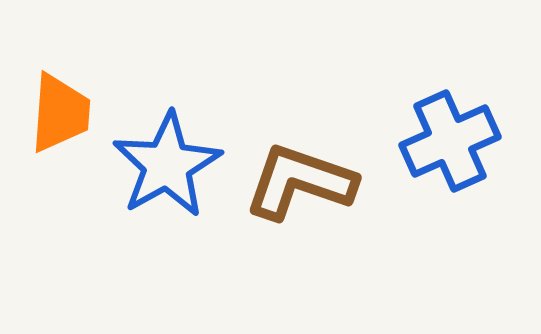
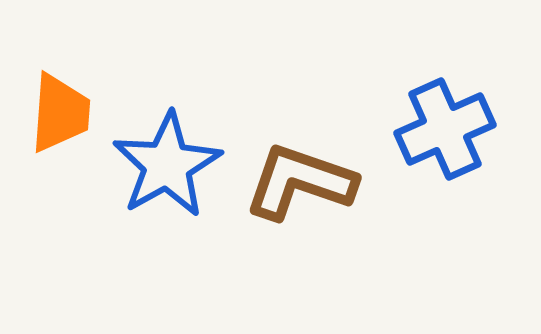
blue cross: moved 5 px left, 12 px up
